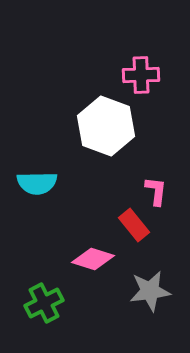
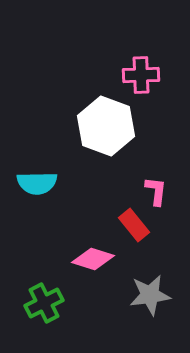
gray star: moved 4 px down
